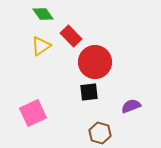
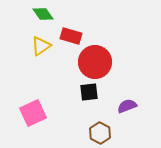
red rectangle: rotated 30 degrees counterclockwise
purple semicircle: moved 4 px left
brown hexagon: rotated 10 degrees clockwise
